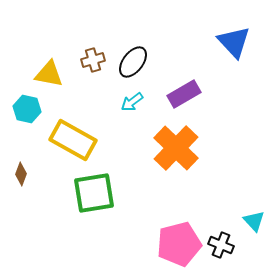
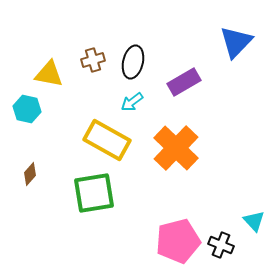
blue triangle: moved 2 px right; rotated 27 degrees clockwise
black ellipse: rotated 24 degrees counterclockwise
purple rectangle: moved 12 px up
yellow rectangle: moved 34 px right
brown diamond: moved 9 px right; rotated 20 degrees clockwise
pink pentagon: moved 1 px left, 3 px up
